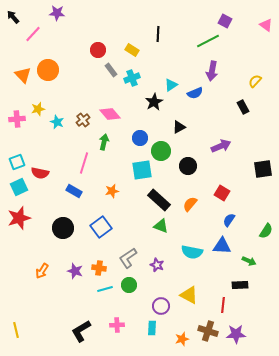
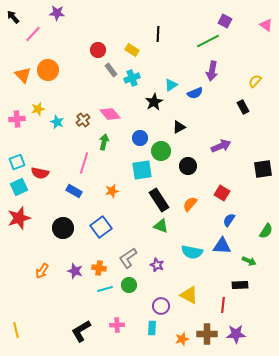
black rectangle at (159, 200): rotated 15 degrees clockwise
brown cross at (208, 331): moved 1 px left, 3 px down; rotated 18 degrees counterclockwise
